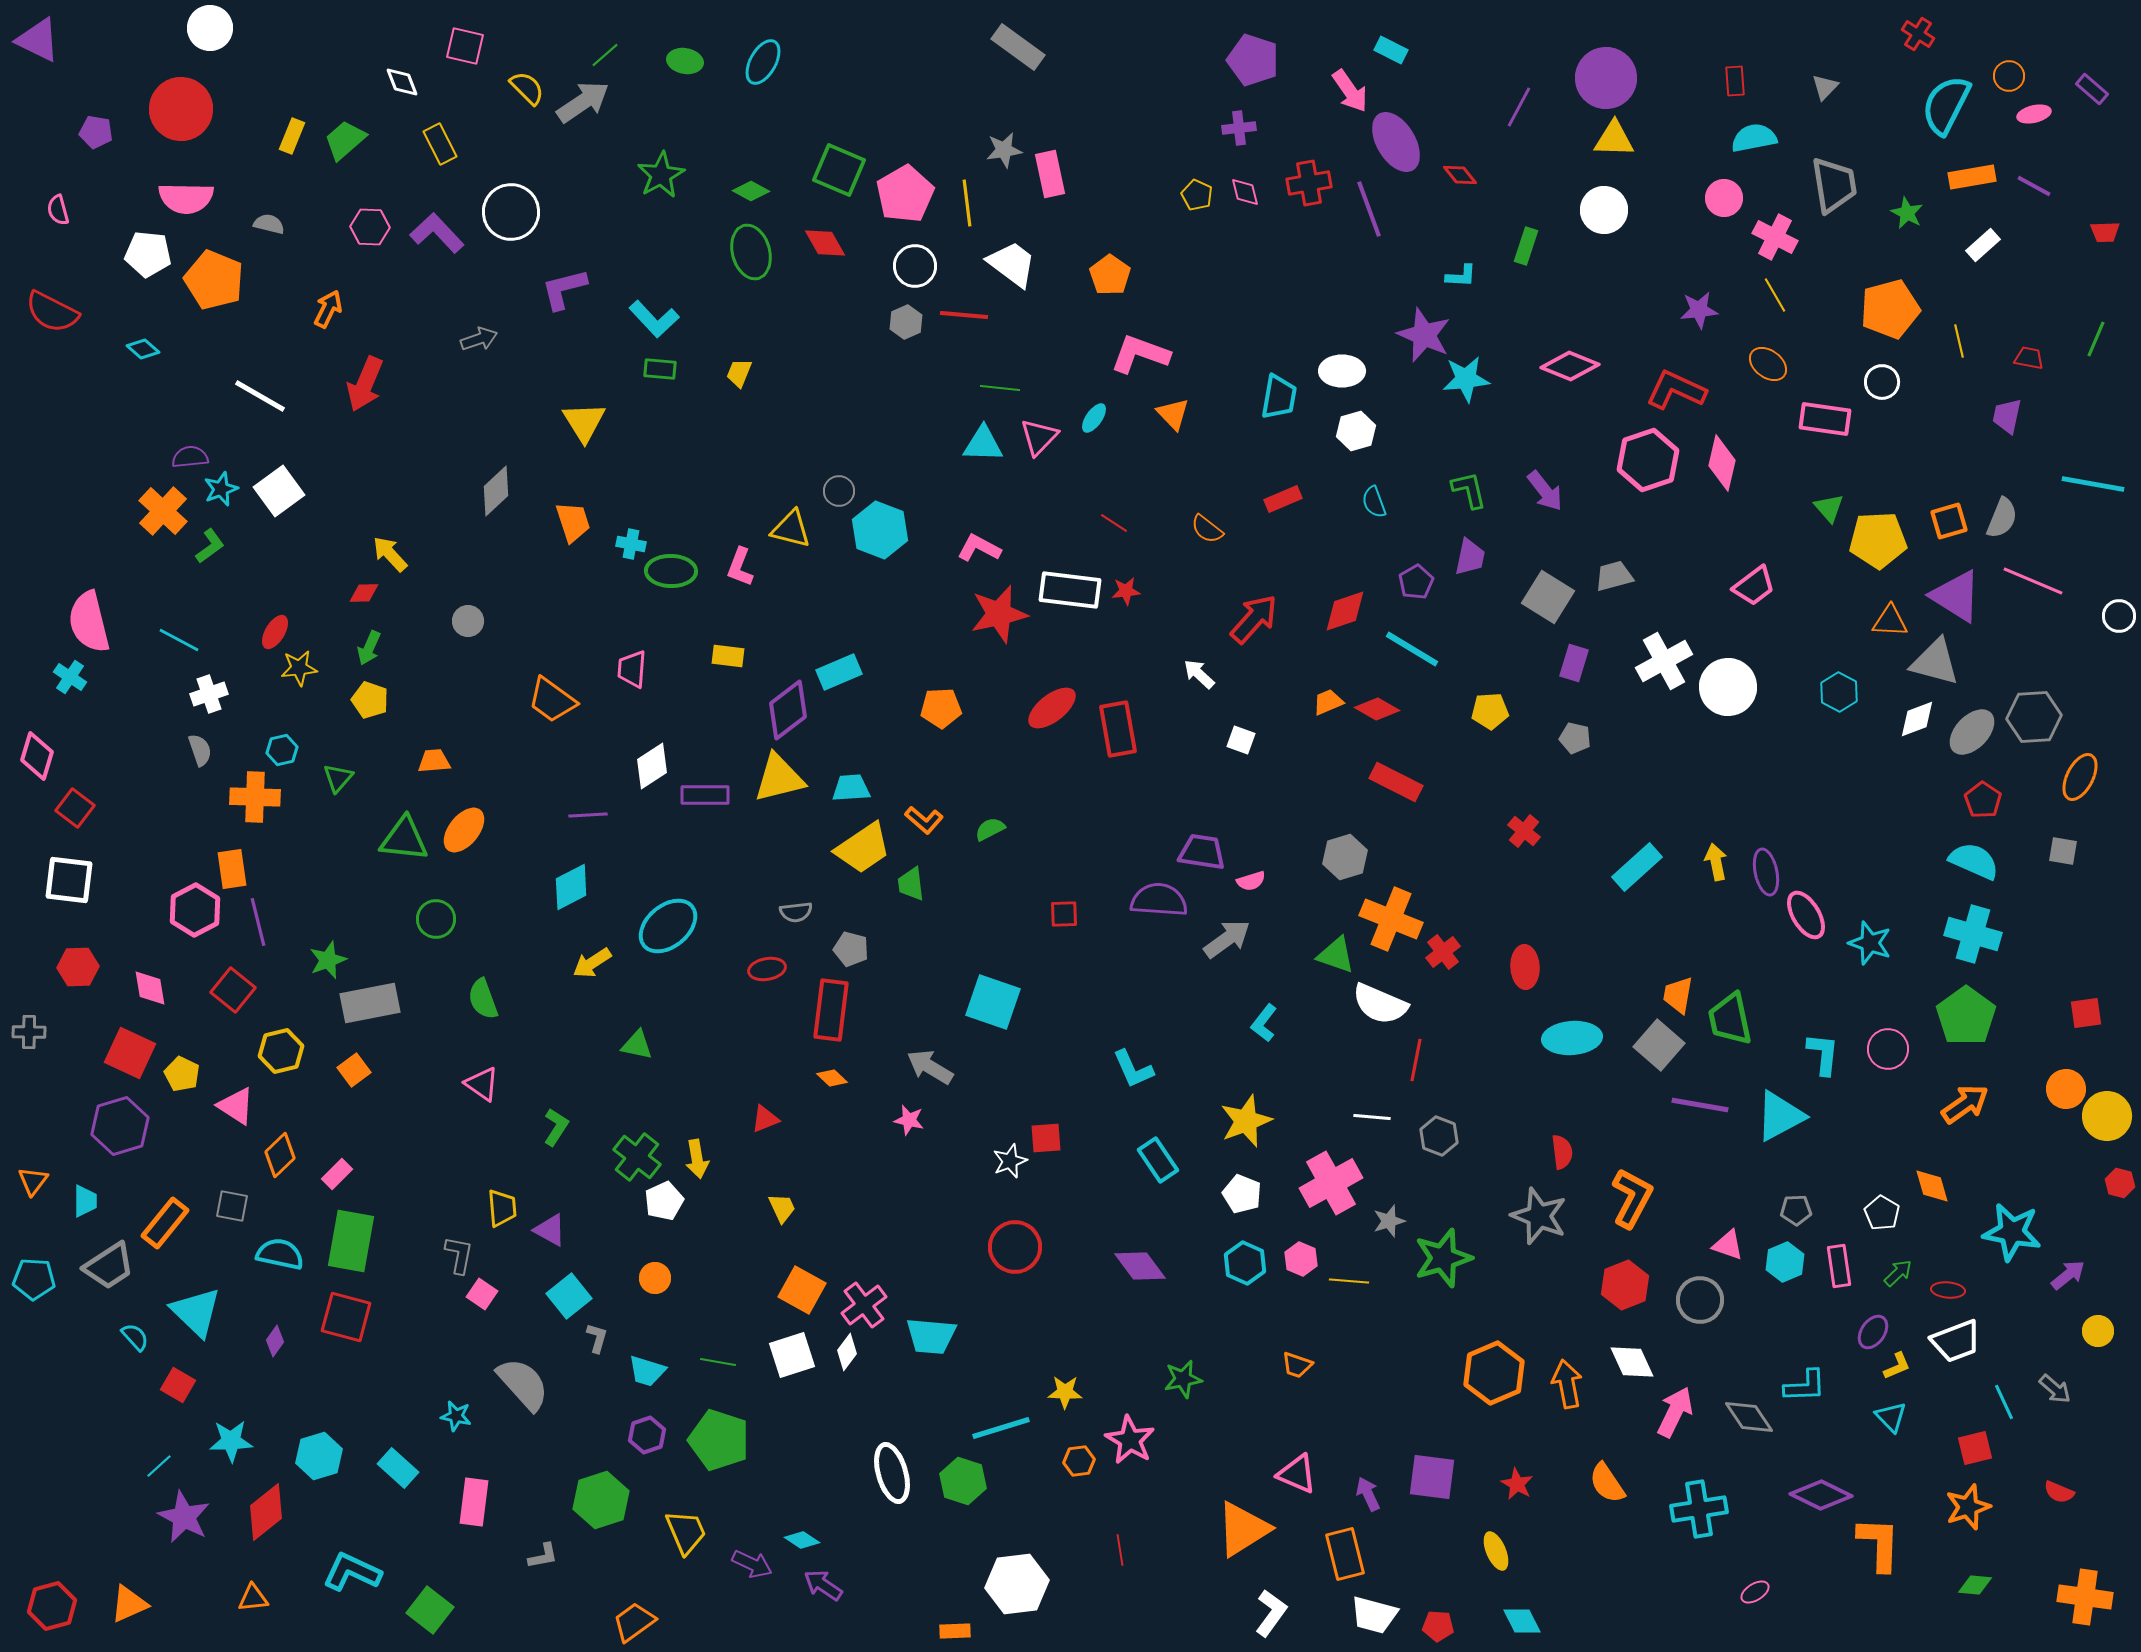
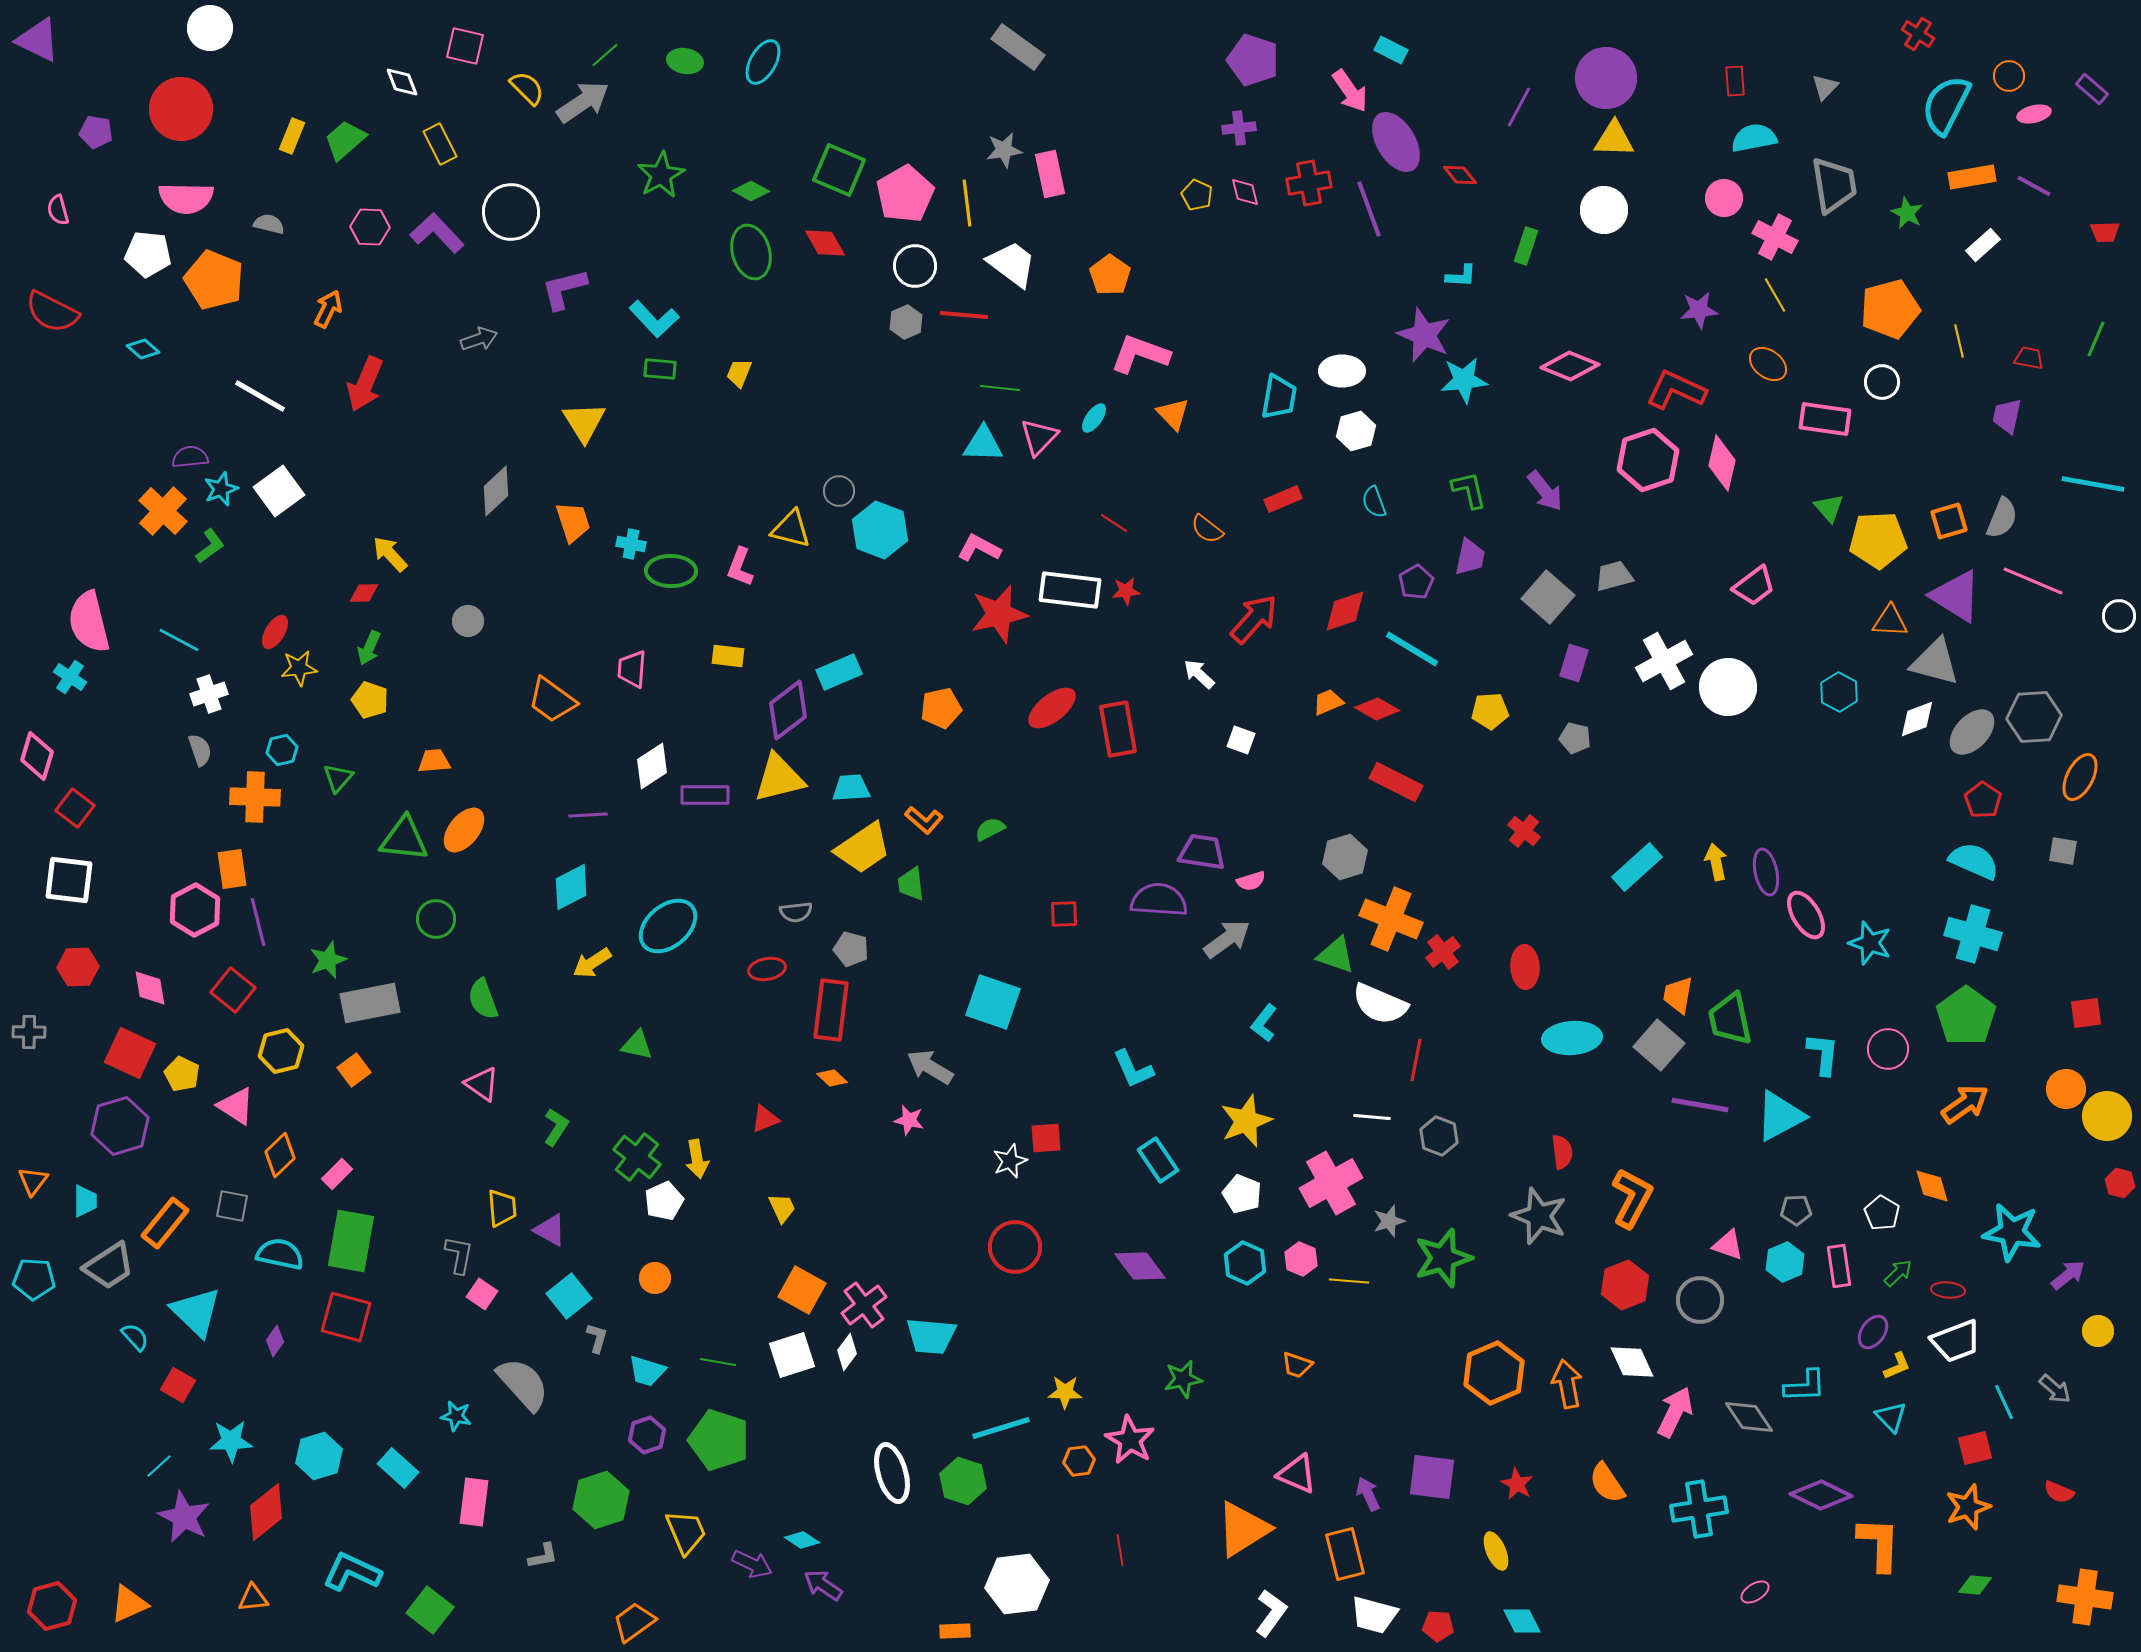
cyan star at (1466, 379): moved 2 px left, 1 px down
gray square at (1548, 597): rotated 9 degrees clockwise
orange pentagon at (941, 708): rotated 9 degrees counterclockwise
